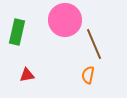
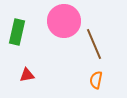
pink circle: moved 1 px left, 1 px down
orange semicircle: moved 8 px right, 5 px down
